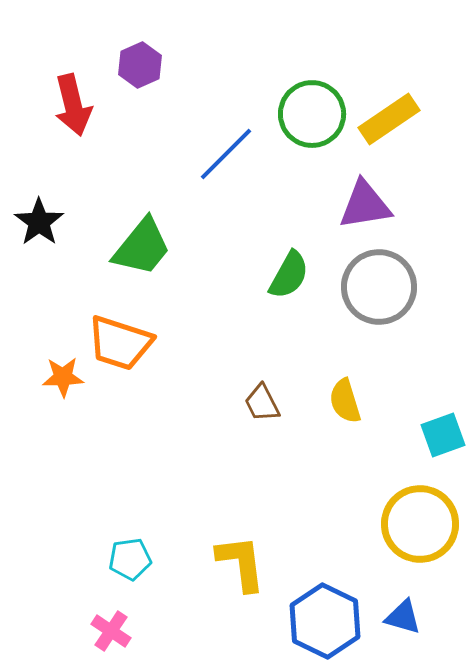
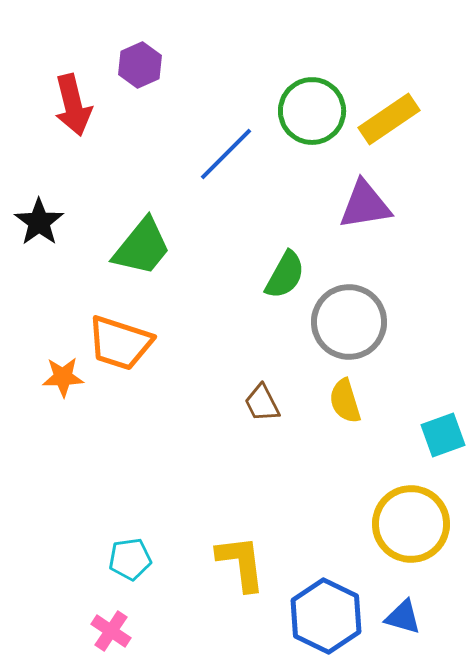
green circle: moved 3 px up
green semicircle: moved 4 px left
gray circle: moved 30 px left, 35 px down
yellow circle: moved 9 px left
blue hexagon: moved 1 px right, 5 px up
